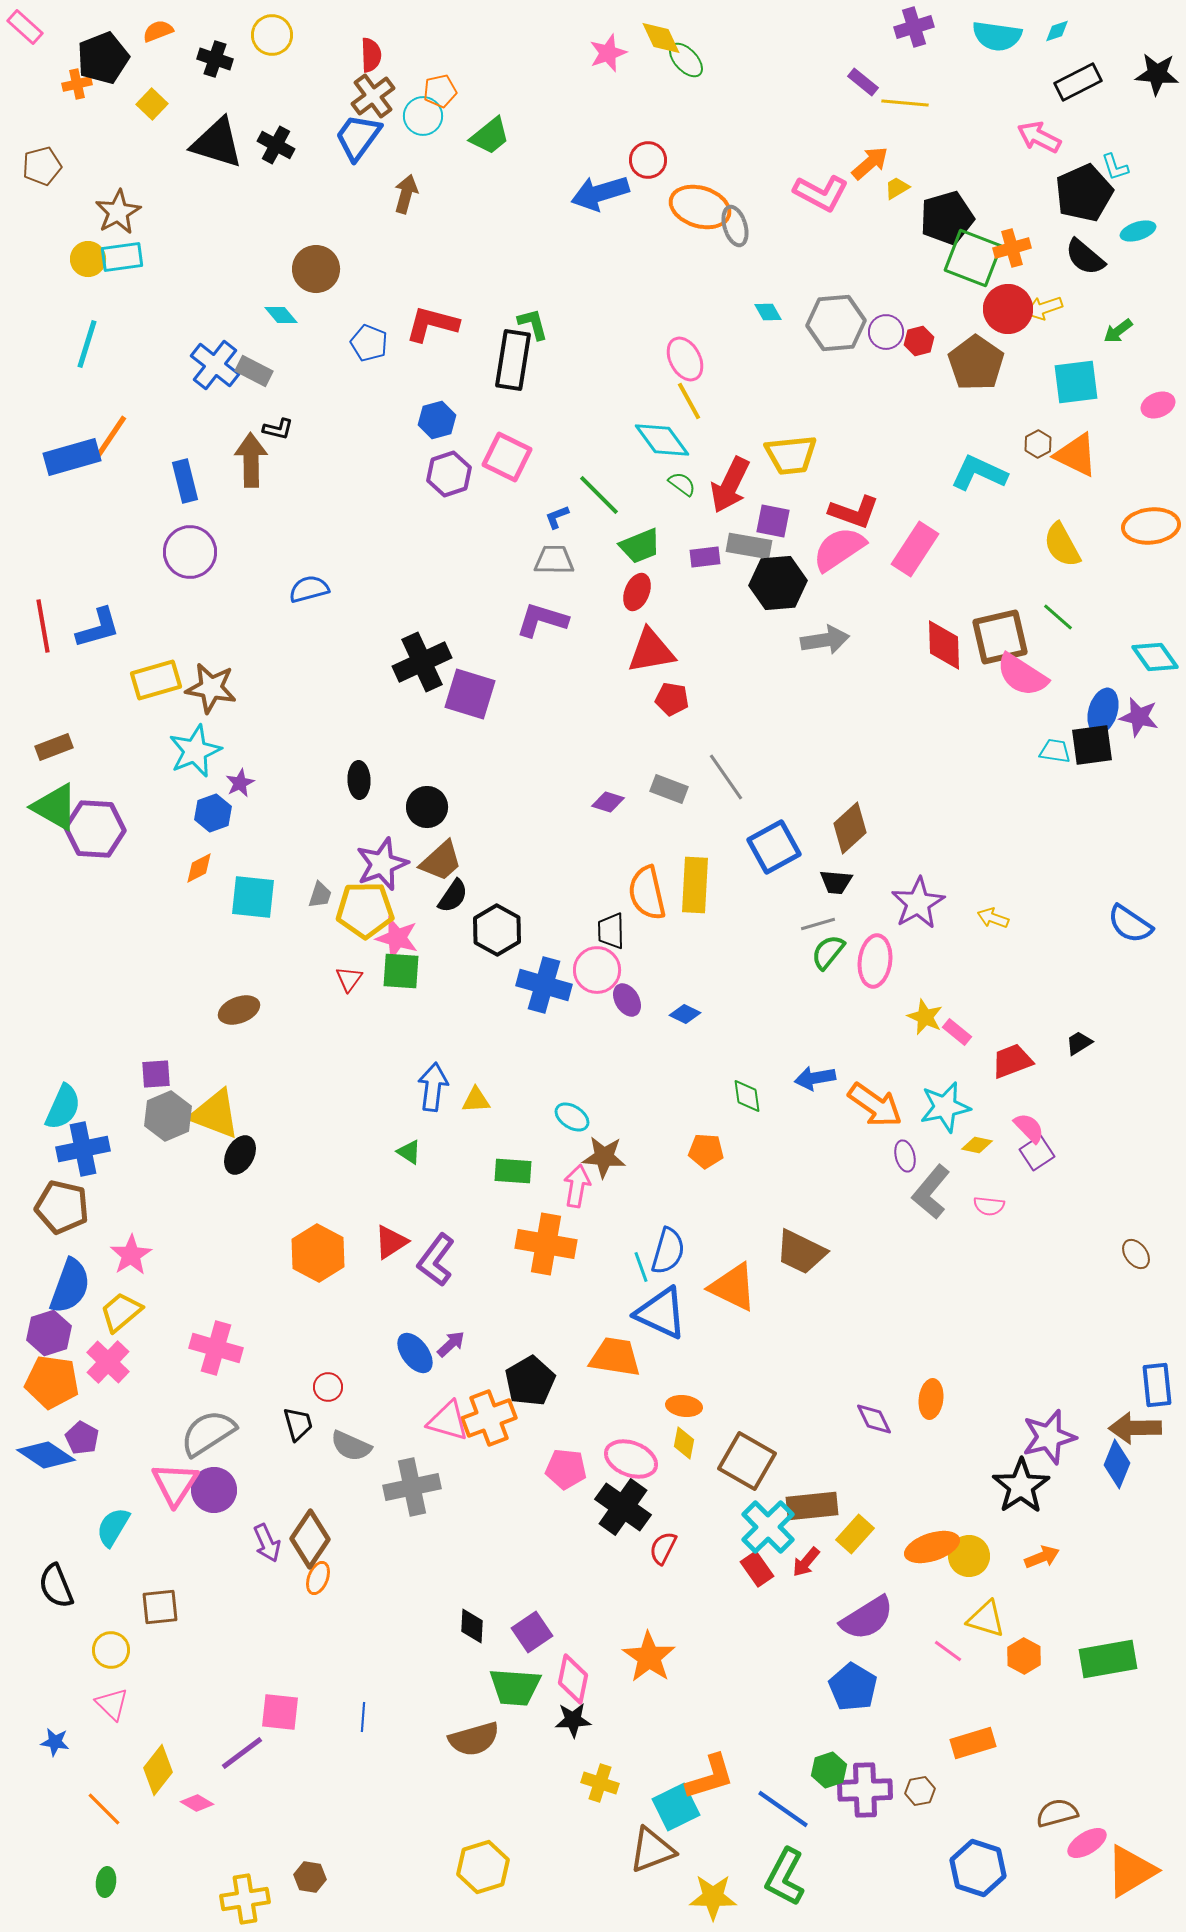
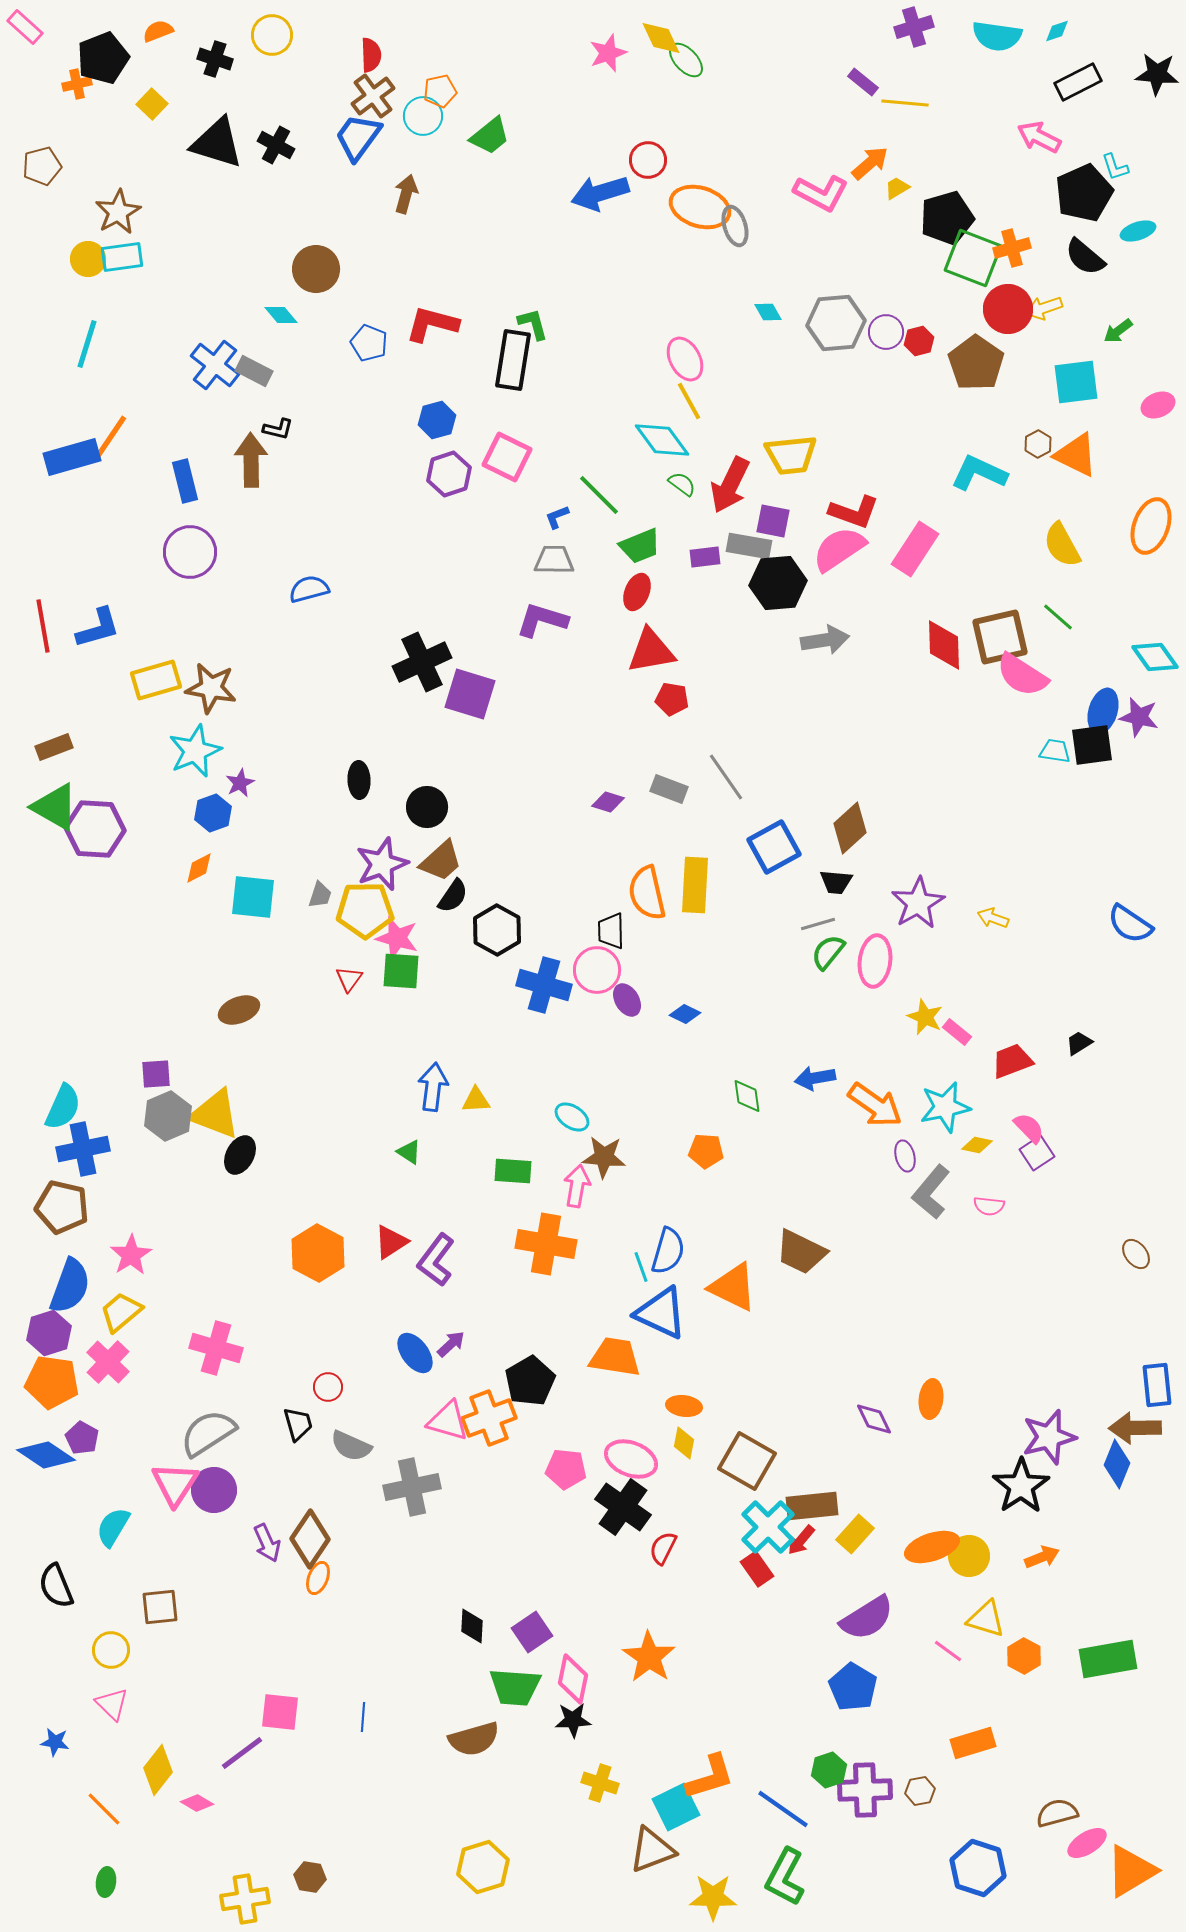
orange ellipse at (1151, 526): rotated 64 degrees counterclockwise
red arrow at (806, 1562): moved 5 px left, 22 px up
